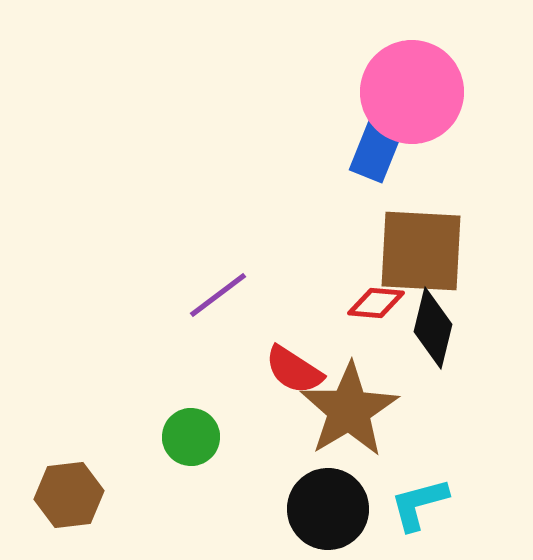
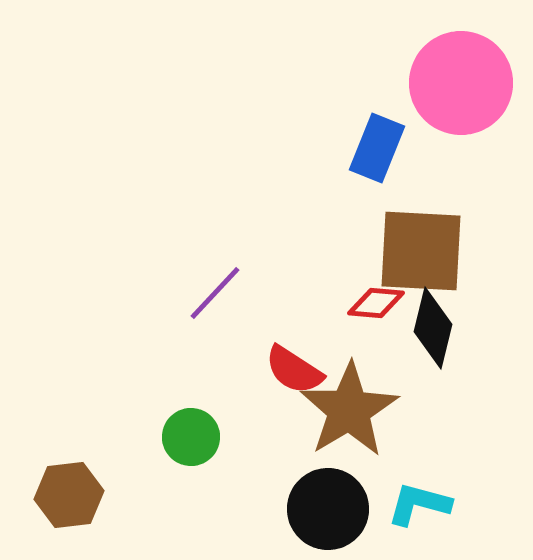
pink circle: moved 49 px right, 9 px up
purple line: moved 3 px left, 2 px up; rotated 10 degrees counterclockwise
cyan L-shape: rotated 30 degrees clockwise
